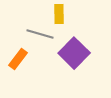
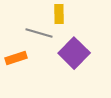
gray line: moved 1 px left, 1 px up
orange rectangle: moved 2 px left, 1 px up; rotated 35 degrees clockwise
